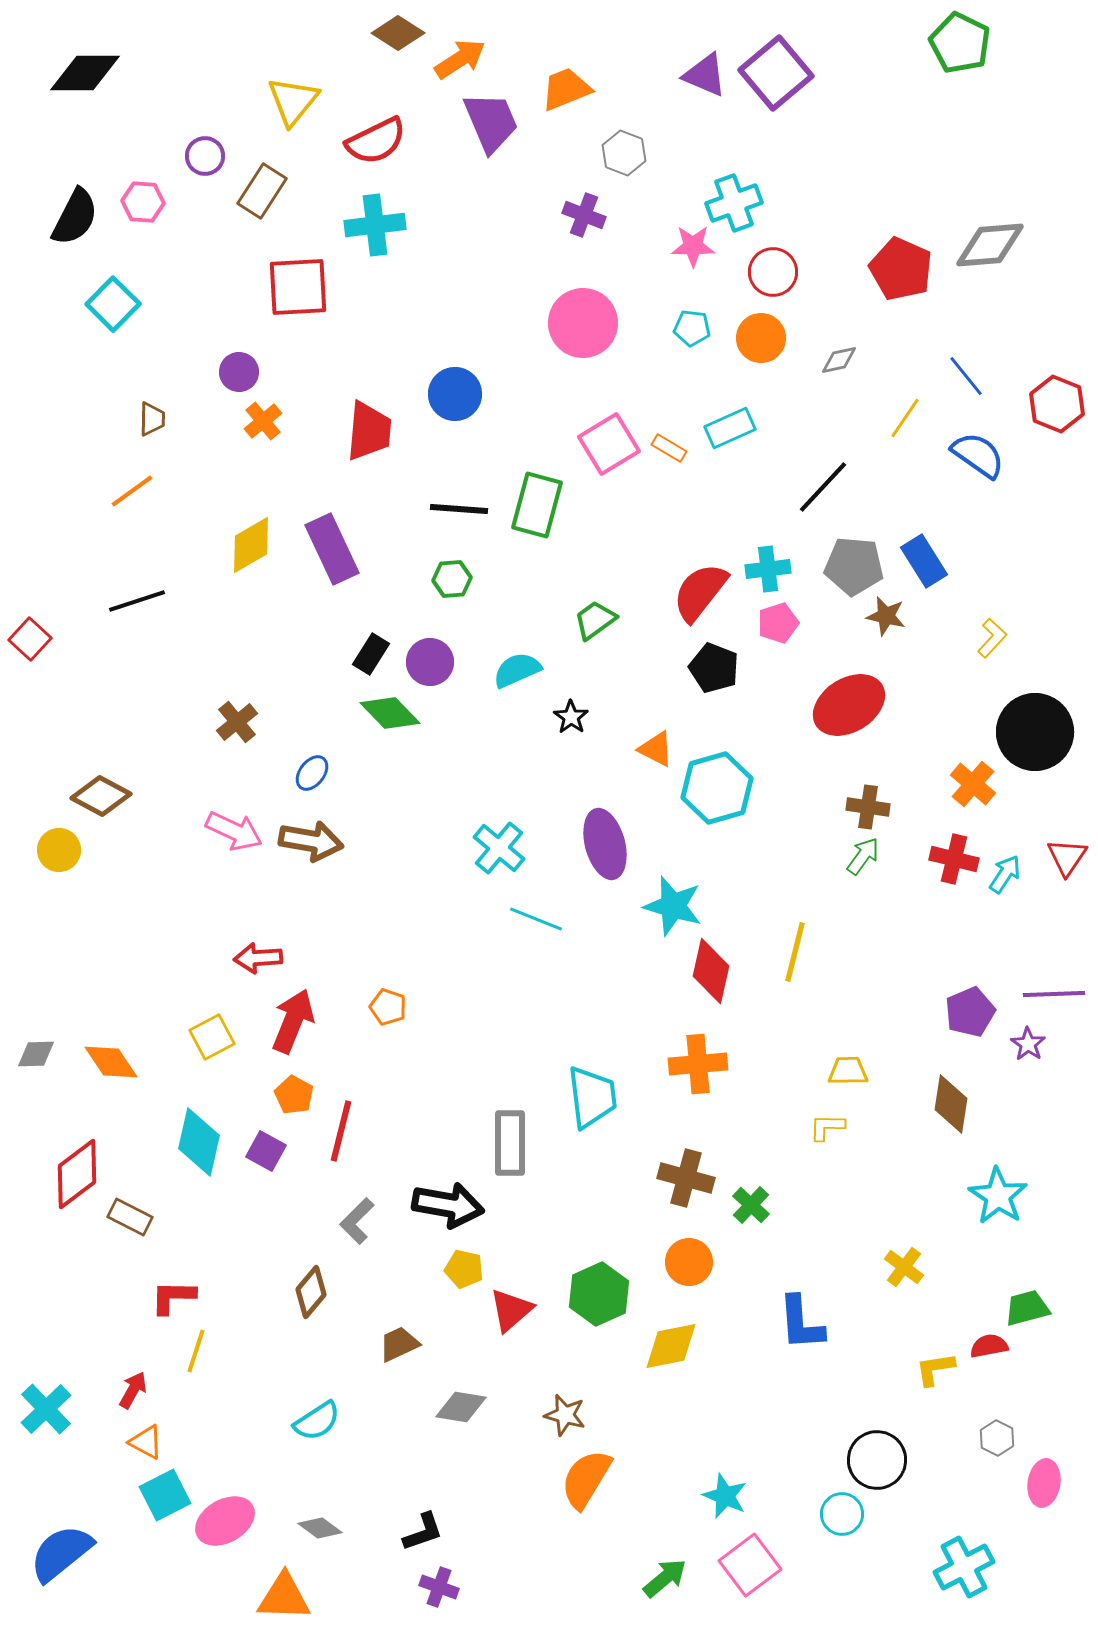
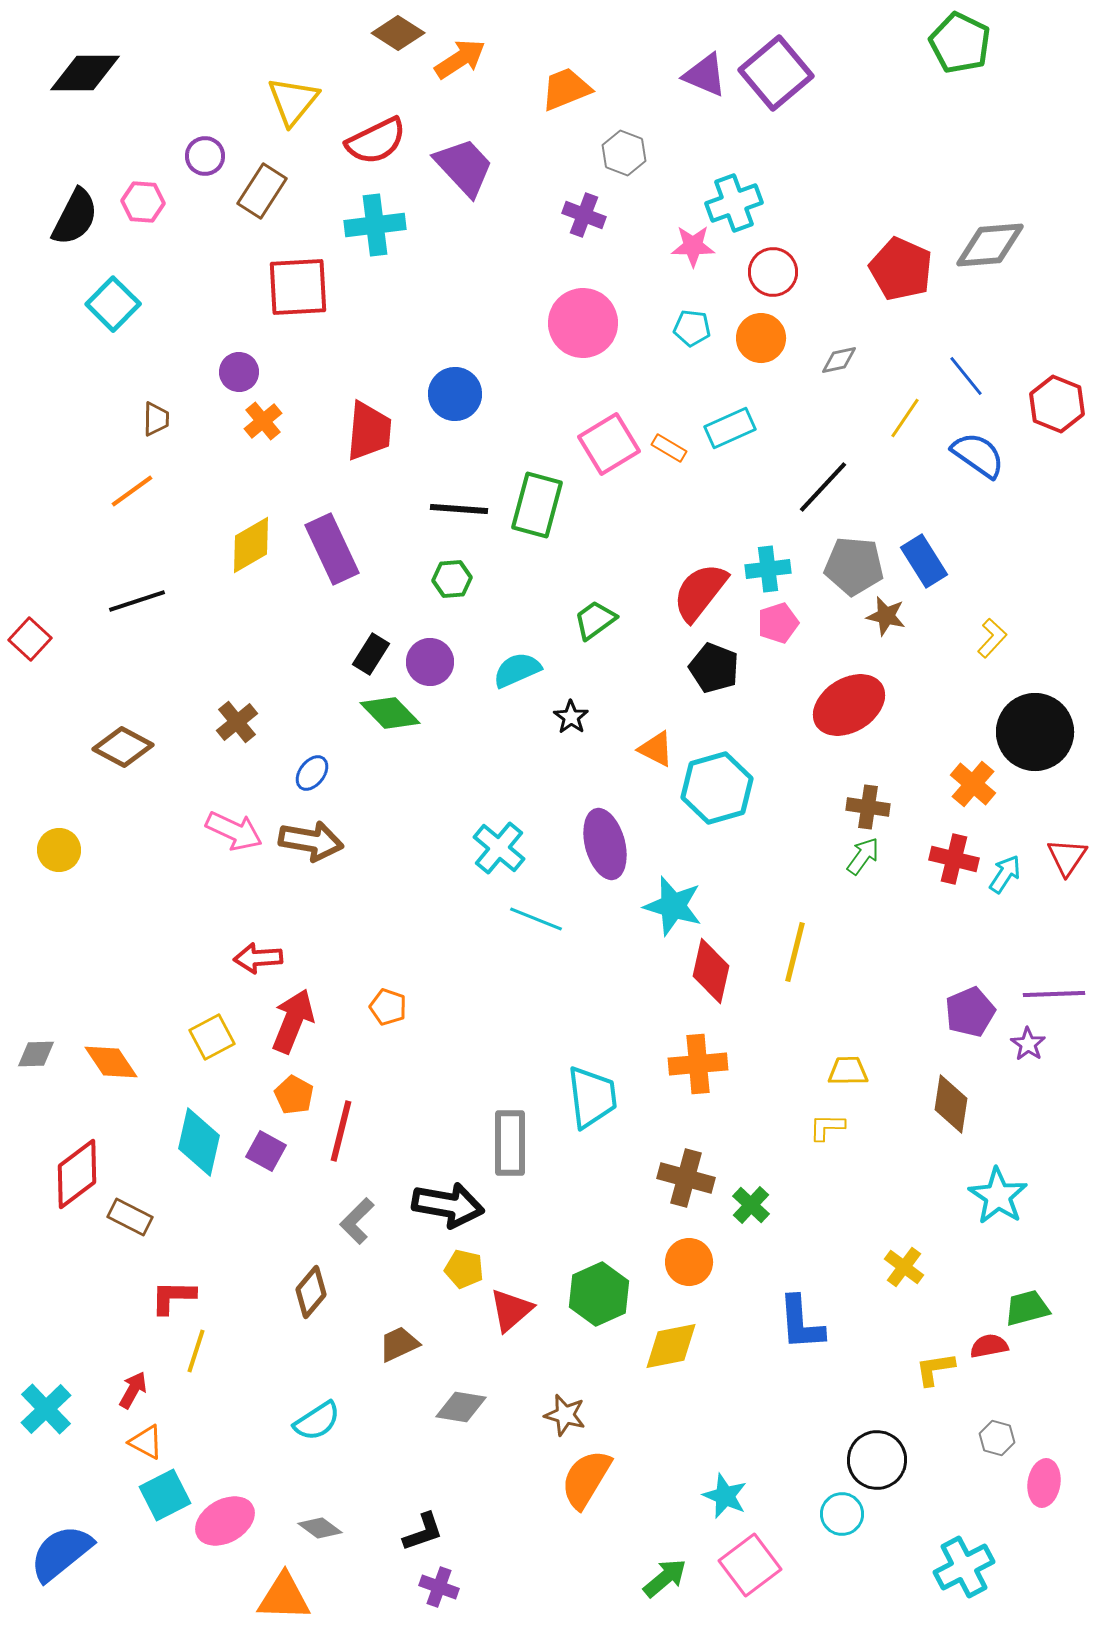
purple trapezoid at (491, 122): moved 27 px left, 45 px down; rotated 20 degrees counterclockwise
brown trapezoid at (152, 419): moved 4 px right
brown diamond at (101, 796): moved 22 px right, 49 px up
gray hexagon at (997, 1438): rotated 12 degrees counterclockwise
